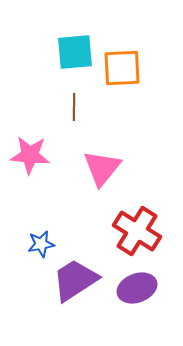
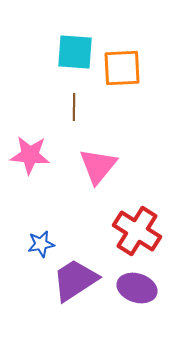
cyan square: rotated 9 degrees clockwise
pink triangle: moved 4 px left, 2 px up
purple ellipse: rotated 39 degrees clockwise
